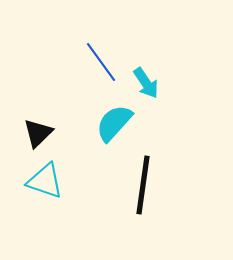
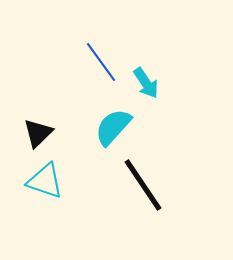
cyan semicircle: moved 1 px left, 4 px down
black line: rotated 42 degrees counterclockwise
